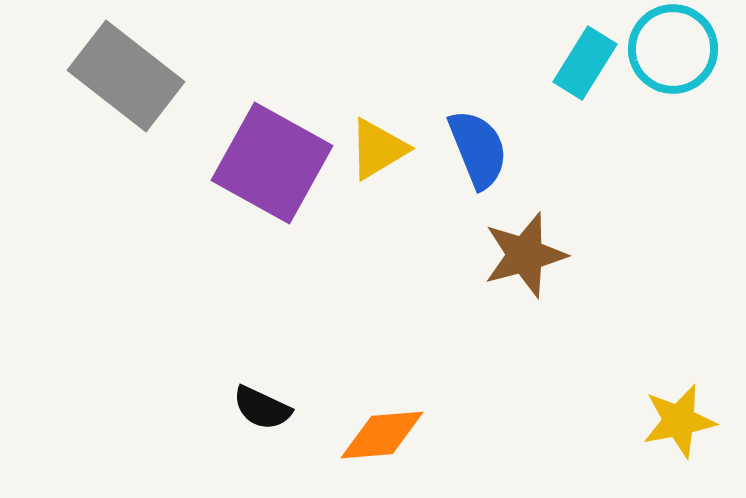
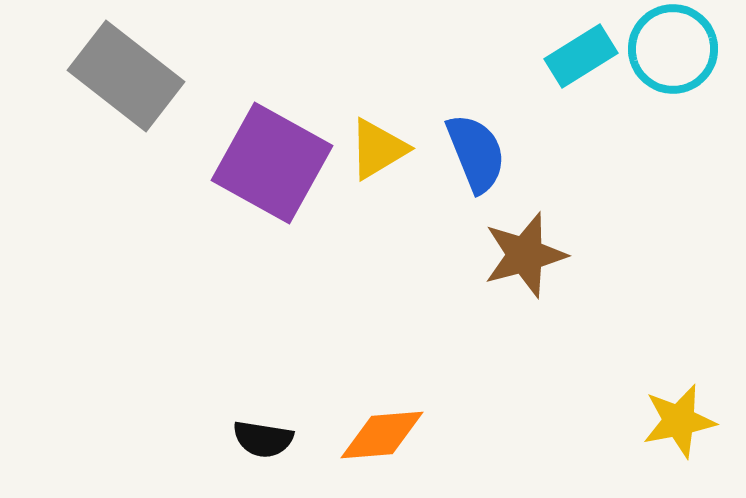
cyan rectangle: moved 4 px left, 7 px up; rotated 26 degrees clockwise
blue semicircle: moved 2 px left, 4 px down
black semicircle: moved 1 px right, 31 px down; rotated 16 degrees counterclockwise
